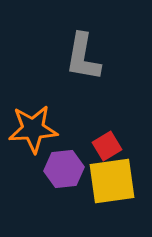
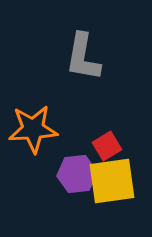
purple hexagon: moved 13 px right, 5 px down
